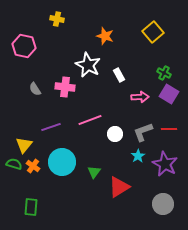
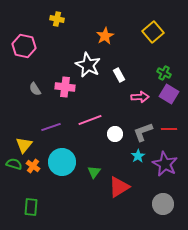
orange star: rotated 24 degrees clockwise
